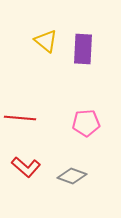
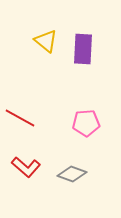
red line: rotated 24 degrees clockwise
gray diamond: moved 2 px up
